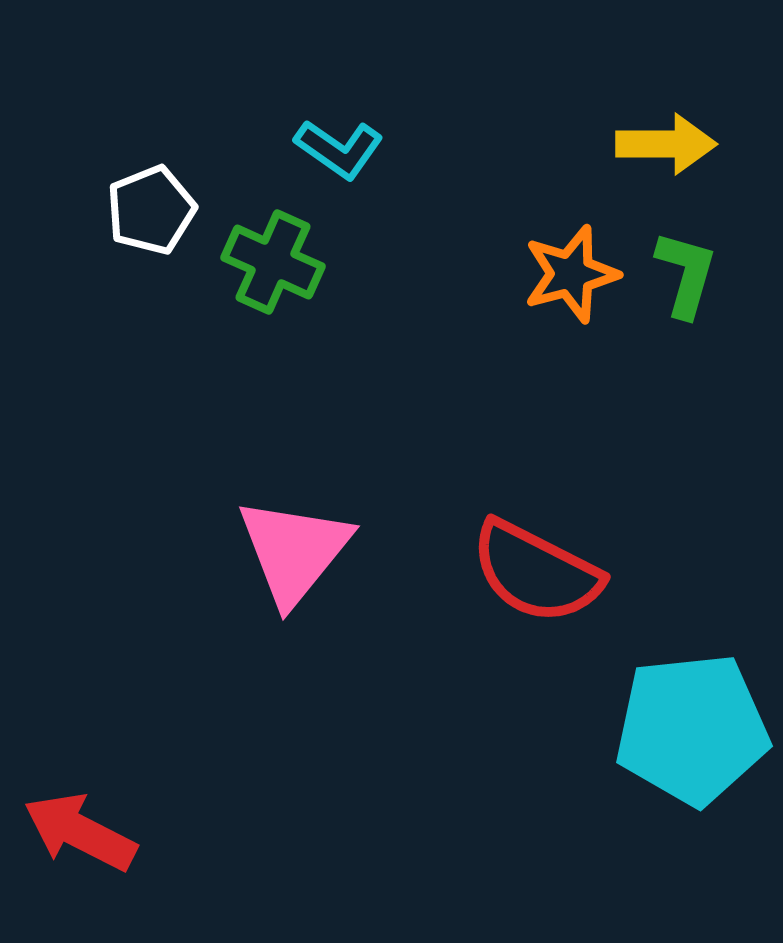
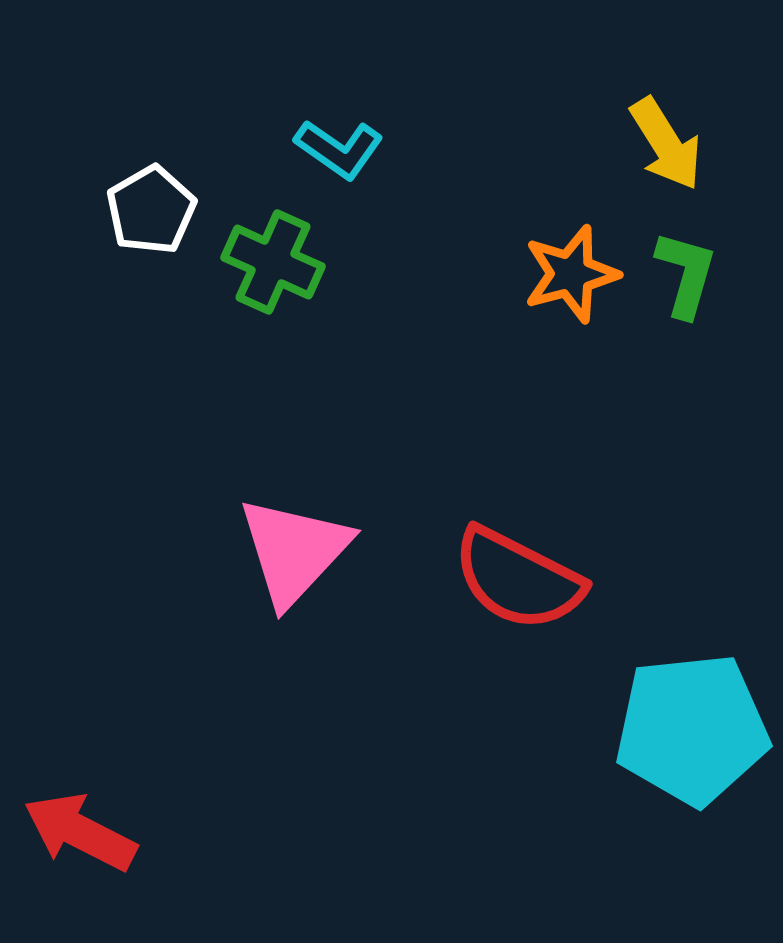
yellow arrow: rotated 58 degrees clockwise
white pentagon: rotated 8 degrees counterclockwise
pink triangle: rotated 4 degrees clockwise
red semicircle: moved 18 px left, 7 px down
